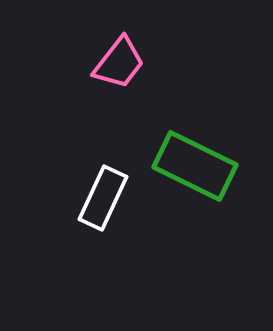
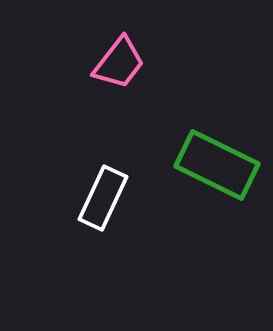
green rectangle: moved 22 px right, 1 px up
